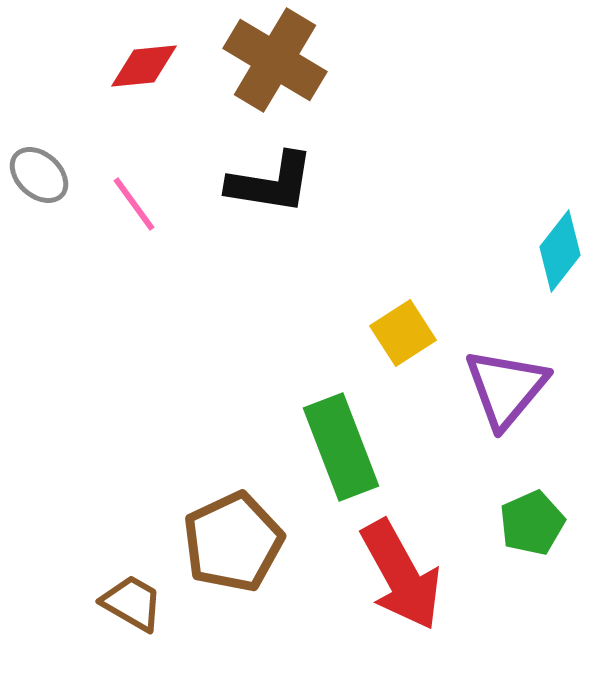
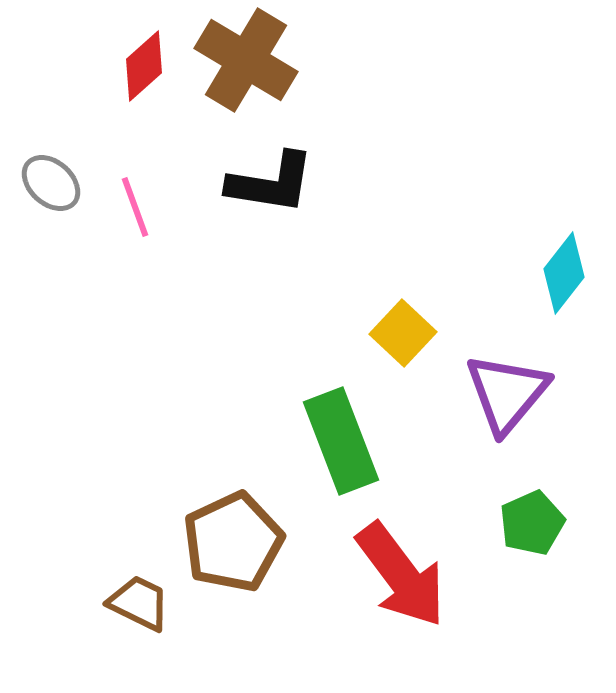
brown cross: moved 29 px left
red diamond: rotated 36 degrees counterclockwise
gray ellipse: moved 12 px right, 8 px down
pink line: moved 1 px right, 3 px down; rotated 16 degrees clockwise
cyan diamond: moved 4 px right, 22 px down
yellow square: rotated 14 degrees counterclockwise
purple triangle: moved 1 px right, 5 px down
green rectangle: moved 6 px up
red arrow: rotated 8 degrees counterclockwise
brown trapezoid: moved 7 px right; rotated 4 degrees counterclockwise
